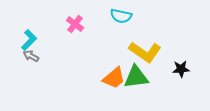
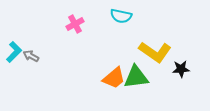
pink cross: rotated 24 degrees clockwise
cyan L-shape: moved 15 px left, 12 px down
yellow L-shape: moved 10 px right
